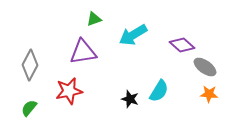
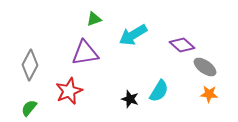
purple triangle: moved 2 px right, 1 px down
red star: rotated 12 degrees counterclockwise
